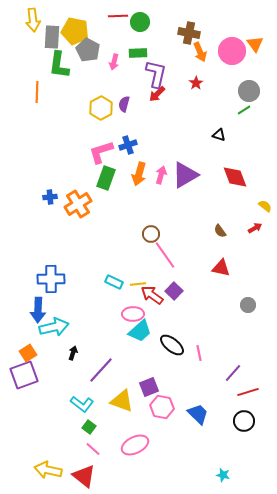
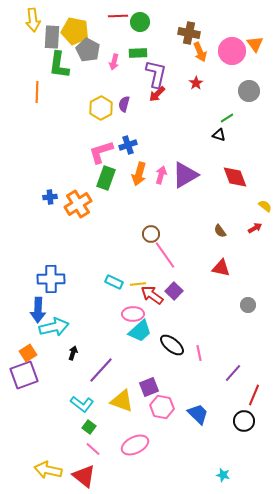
green line at (244, 110): moved 17 px left, 8 px down
red line at (248, 392): moved 6 px right, 3 px down; rotated 50 degrees counterclockwise
